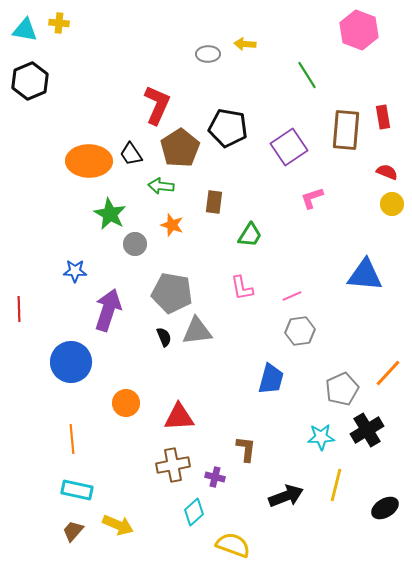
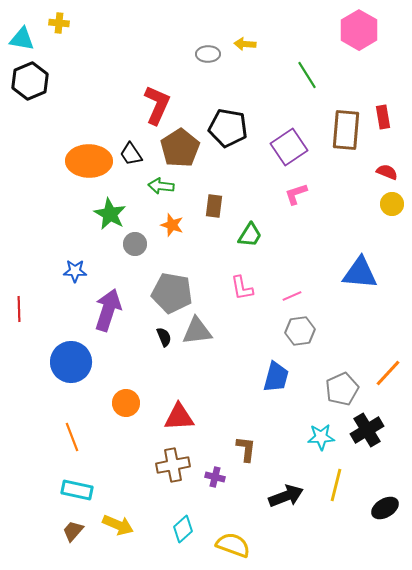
cyan triangle at (25, 30): moved 3 px left, 9 px down
pink hexagon at (359, 30): rotated 9 degrees clockwise
pink L-shape at (312, 198): moved 16 px left, 4 px up
brown rectangle at (214, 202): moved 4 px down
blue triangle at (365, 275): moved 5 px left, 2 px up
blue trapezoid at (271, 379): moved 5 px right, 2 px up
orange line at (72, 439): moved 2 px up; rotated 16 degrees counterclockwise
cyan diamond at (194, 512): moved 11 px left, 17 px down
